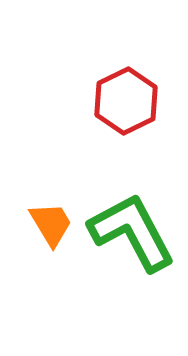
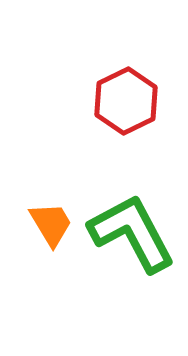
green L-shape: moved 1 px down
